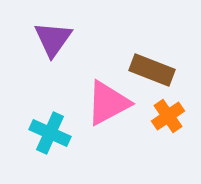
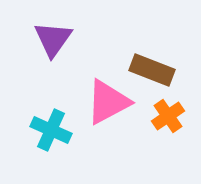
pink triangle: moved 1 px up
cyan cross: moved 1 px right, 3 px up
